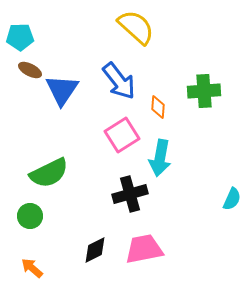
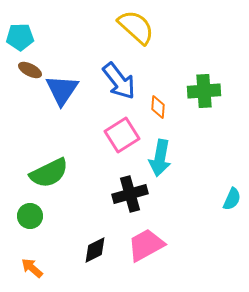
pink trapezoid: moved 2 px right, 4 px up; rotated 18 degrees counterclockwise
